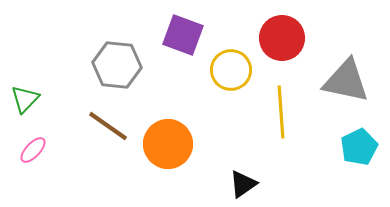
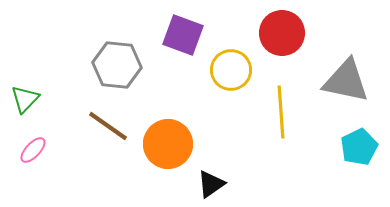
red circle: moved 5 px up
black triangle: moved 32 px left
